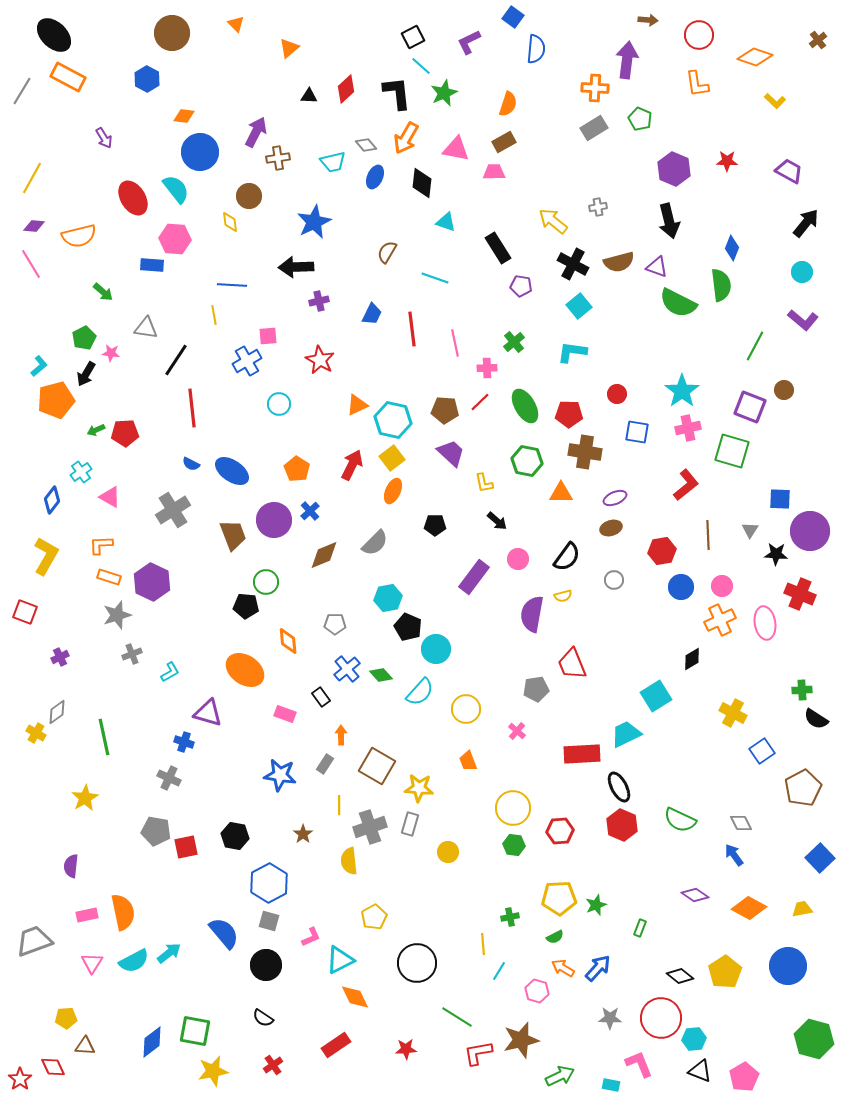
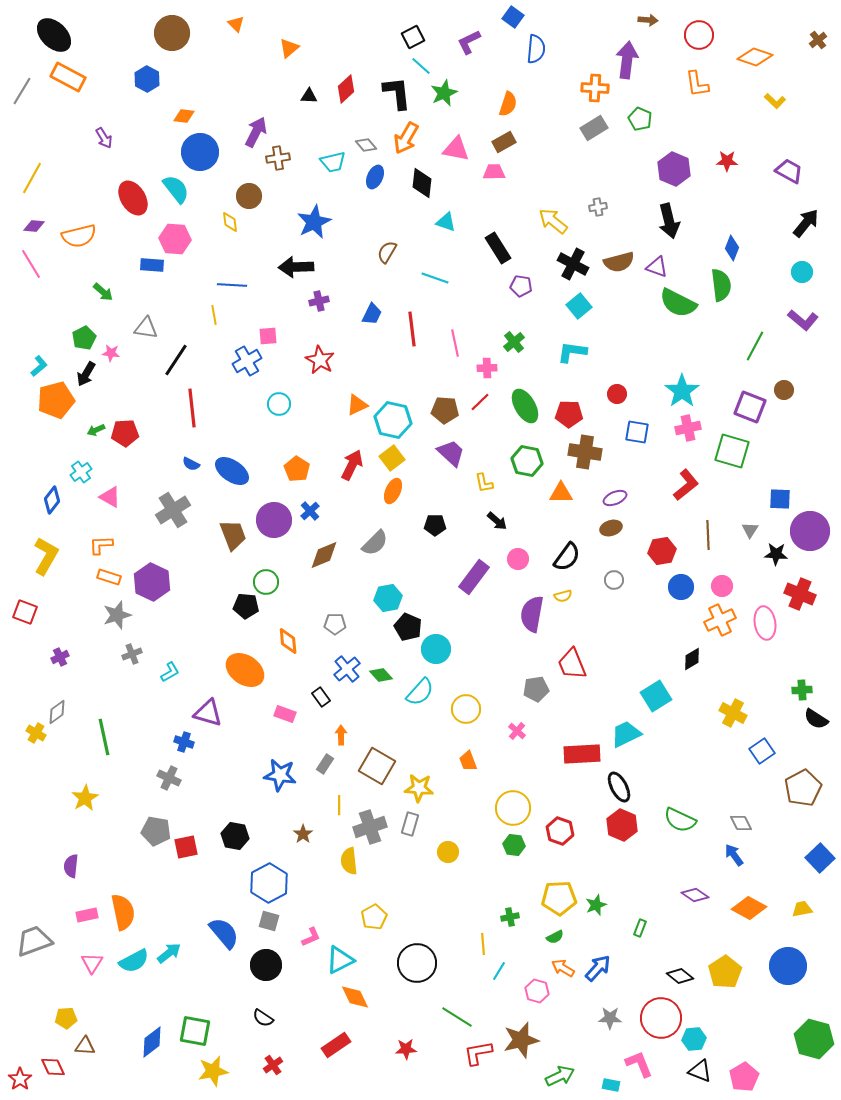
red hexagon at (560, 831): rotated 24 degrees clockwise
